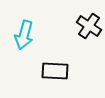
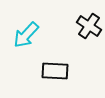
cyan arrow: moved 2 px right; rotated 28 degrees clockwise
